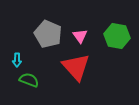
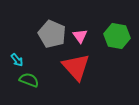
gray pentagon: moved 4 px right
cyan arrow: rotated 40 degrees counterclockwise
